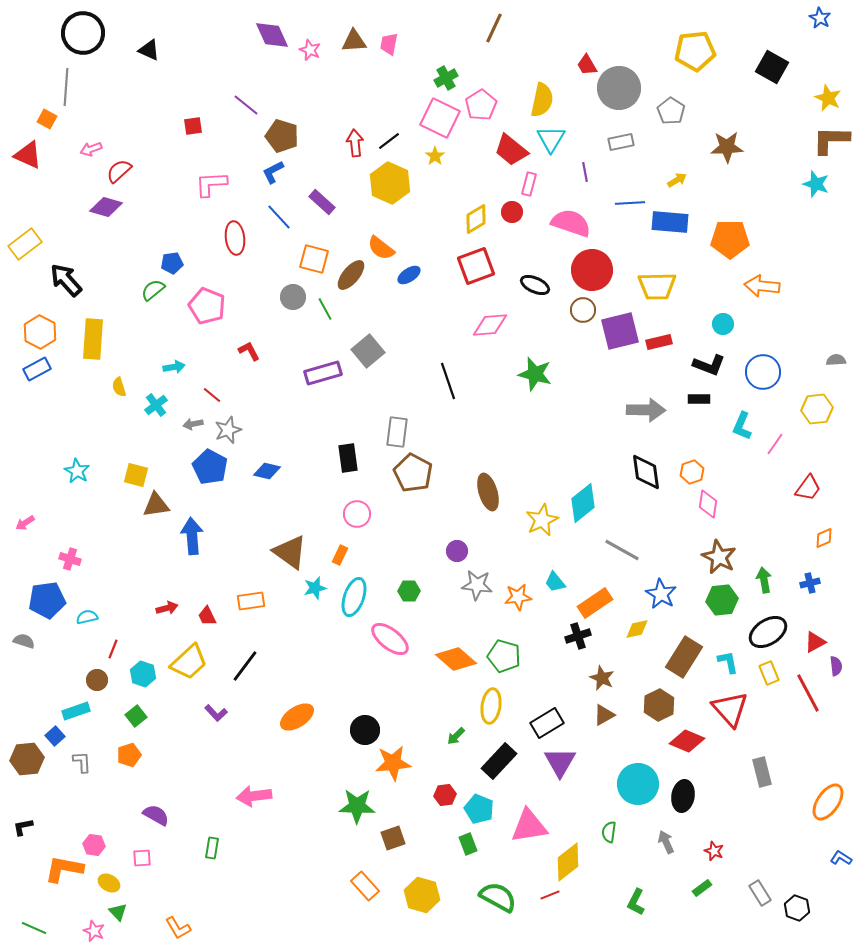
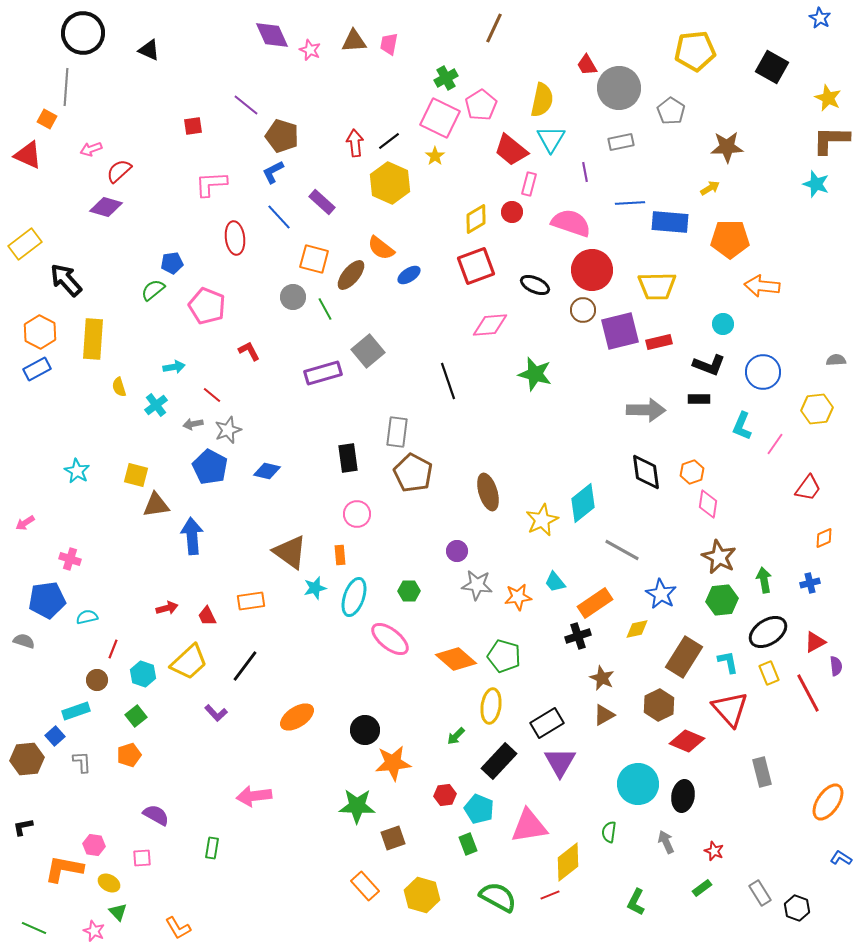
yellow arrow at (677, 180): moved 33 px right, 8 px down
orange rectangle at (340, 555): rotated 30 degrees counterclockwise
